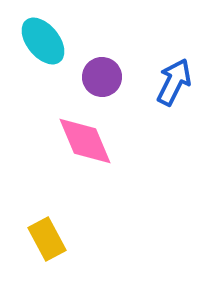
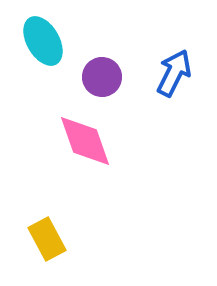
cyan ellipse: rotated 9 degrees clockwise
blue arrow: moved 9 px up
pink diamond: rotated 4 degrees clockwise
